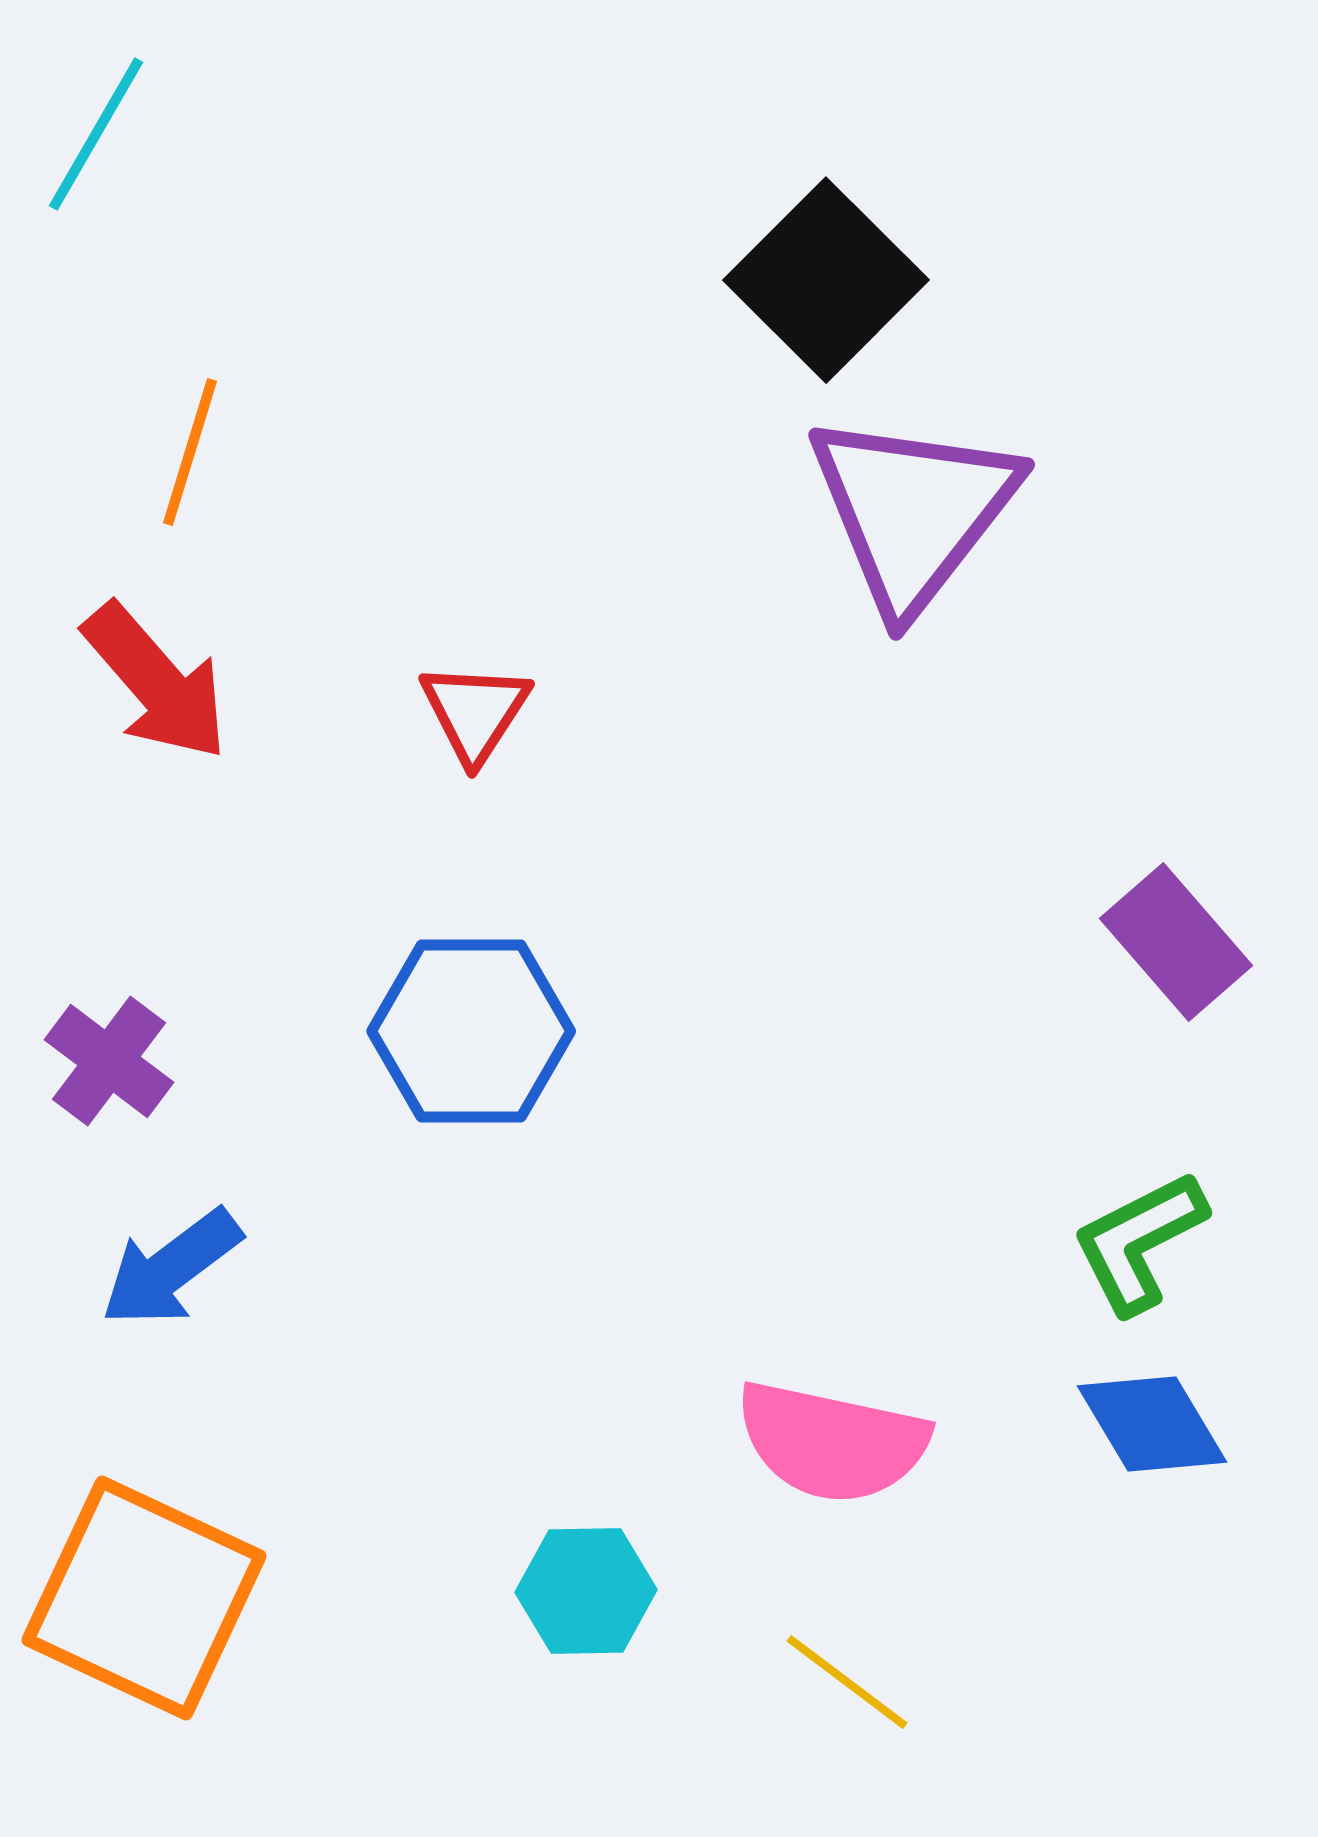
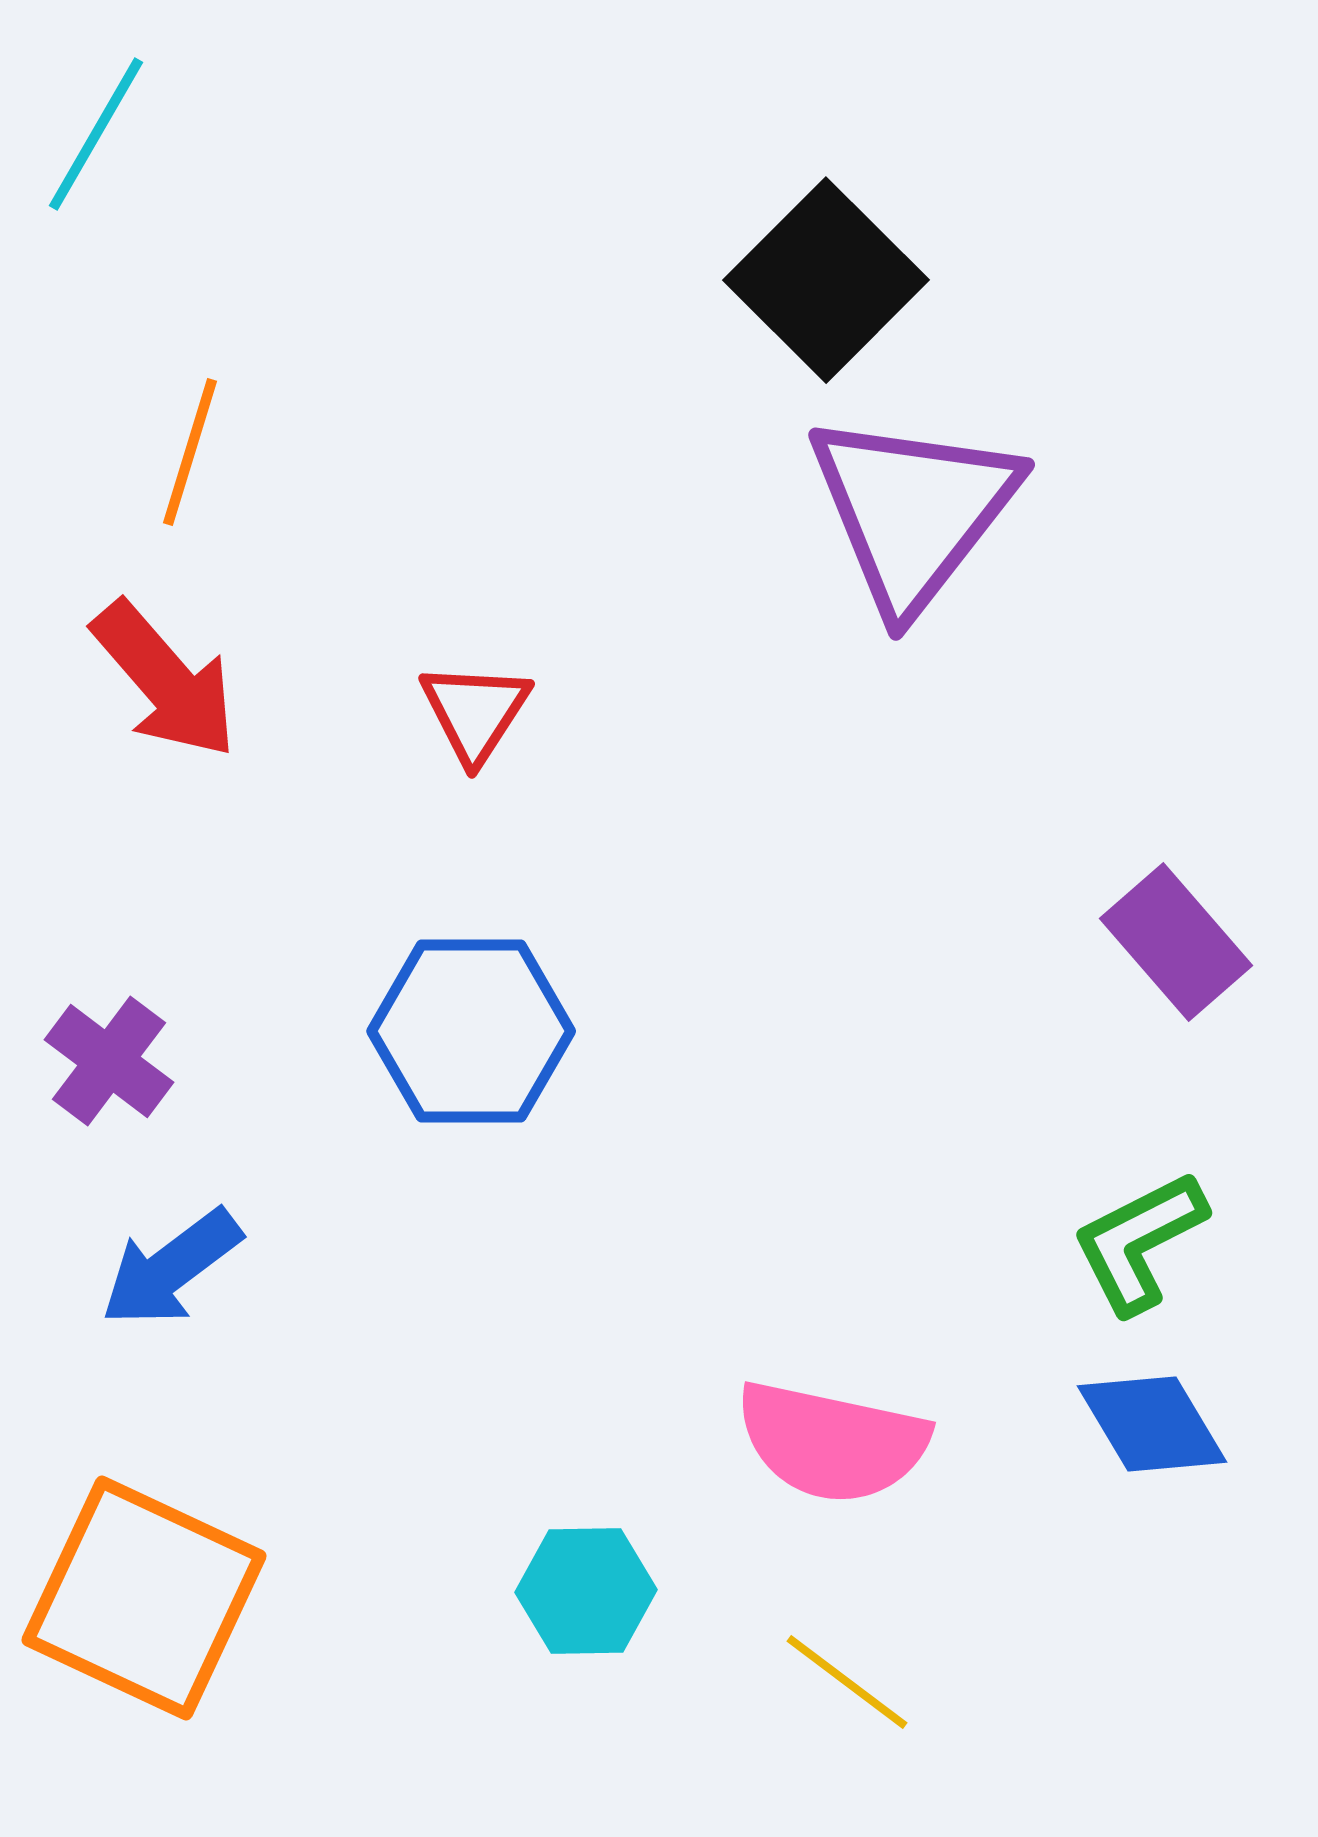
red arrow: moved 9 px right, 2 px up
